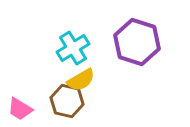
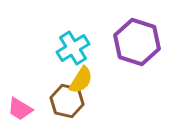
yellow semicircle: rotated 28 degrees counterclockwise
